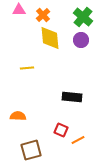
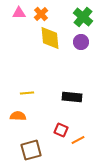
pink triangle: moved 3 px down
orange cross: moved 2 px left, 1 px up
purple circle: moved 2 px down
yellow line: moved 25 px down
